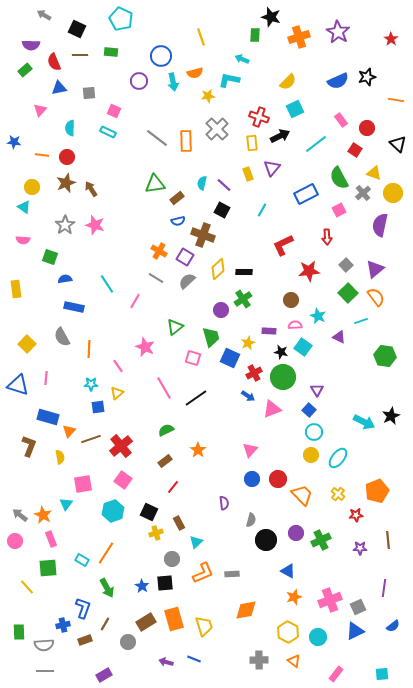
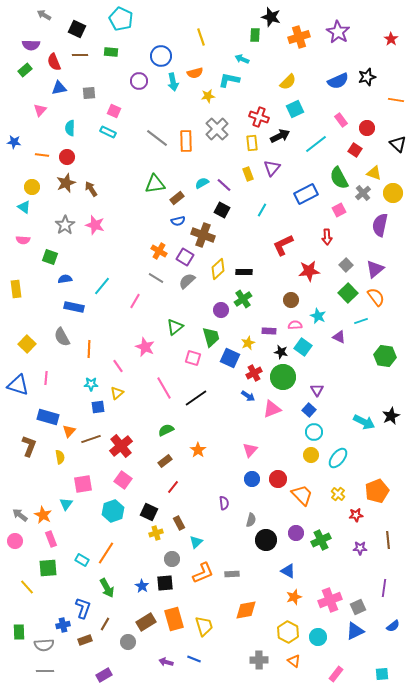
cyan semicircle at (202, 183): rotated 48 degrees clockwise
cyan line at (107, 284): moved 5 px left, 2 px down; rotated 72 degrees clockwise
